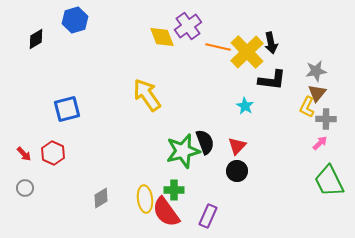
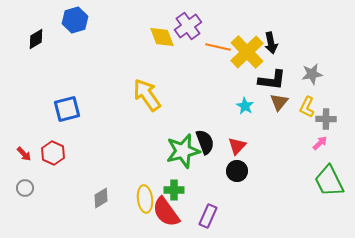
gray star: moved 4 px left, 3 px down
brown triangle: moved 38 px left, 9 px down
